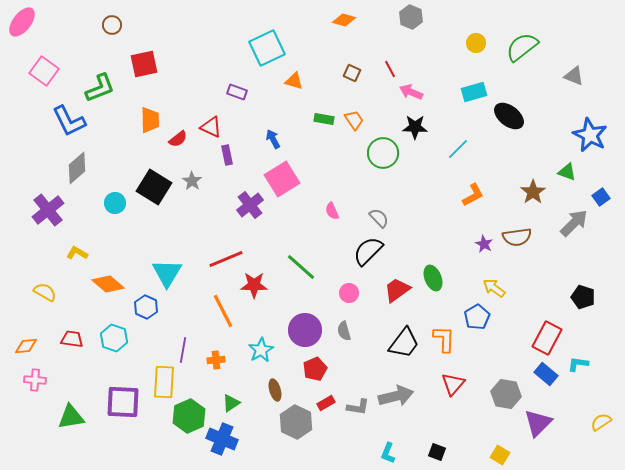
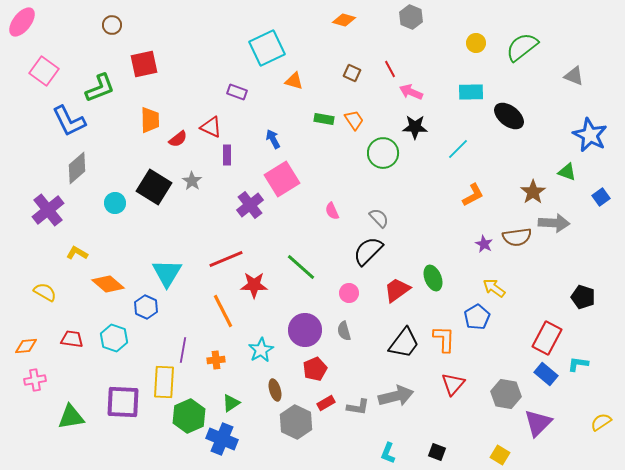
cyan rectangle at (474, 92): moved 3 px left; rotated 15 degrees clockwise
purple rectangle at (227, 155): rotated 12 degrees clockwise
gray arrow at (574, 223): moved 20 px left; rotated 48 degrees clockwise
pink cross at (35, 380): rotated 15 degrees counterclockwise
